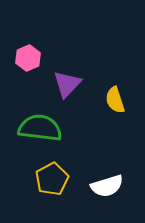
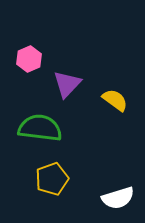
pink hexagon: moved 1 px right, 1 px down
yellow semicircle: rotated 144 degrees clockwise
yellow pentagon: rotated 8 degrees clockwise
white semicircle: moved 11 px right, 12 px down
